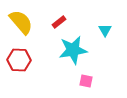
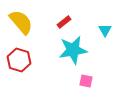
red rectangle: moved 5 px right
red hexagon: rotated 15 degrees clockwise
